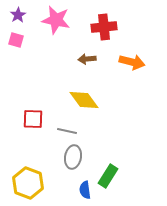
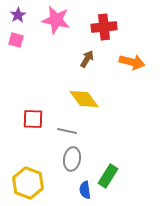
brown arrow: rotated 126 degrees clockwise
yellow diamond: moved 1 px up
gray ellipse: moved 1 px left, 2 px down
